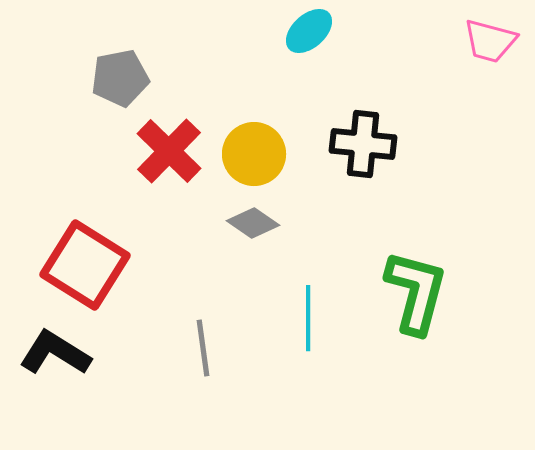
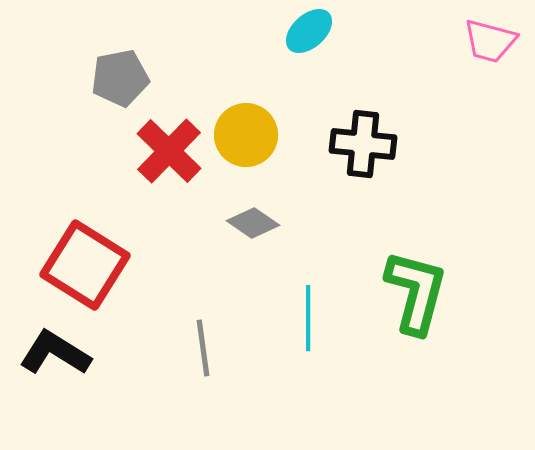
yellow circle: moved 8 px left, 19 px up
